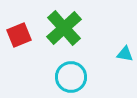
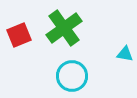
green cross: rotated 6 degrees clockwise
cyan circle: moved 1 px right, 1 px up
